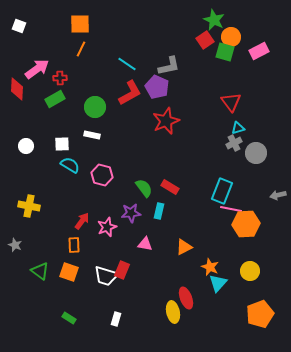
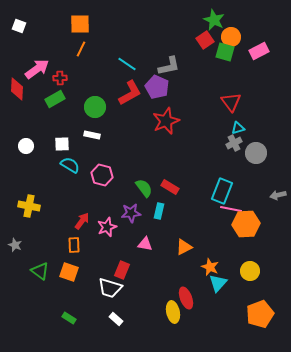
white trapezoid at (106, 276): moved 4 px right, 12 px down
white rectangle at (116, 319): rotated 64 degrees counterclockwise
